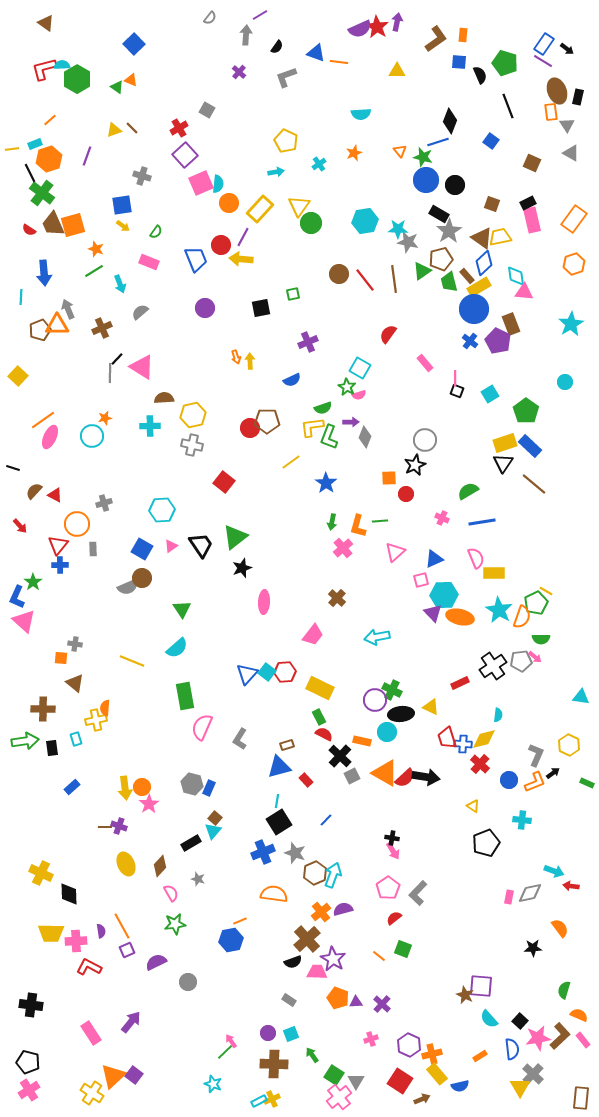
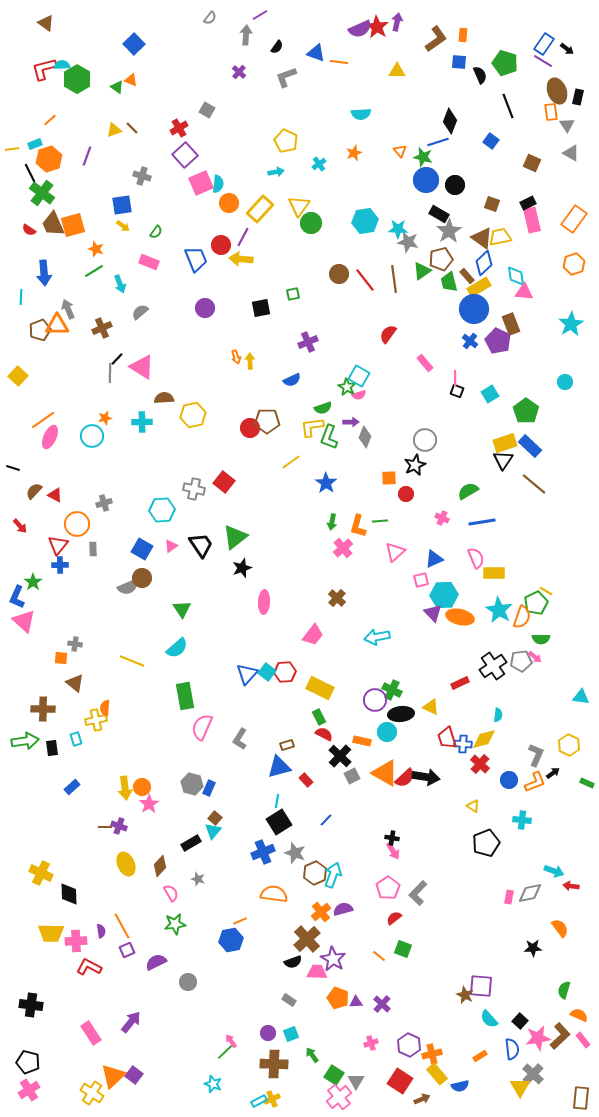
cyan square at (360, 368): moved 1 px left, 8 px down
cyan cross at (150, 426): moved 8 px left, 4 px up
gray cross at (192, 445): moved 2 px right, 44 px down
black triangle at (503, 463): moved 3 px up
pink cross at (371, 1039): moved 4 px down
